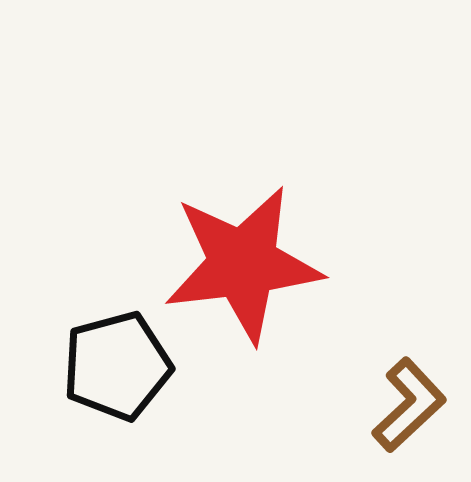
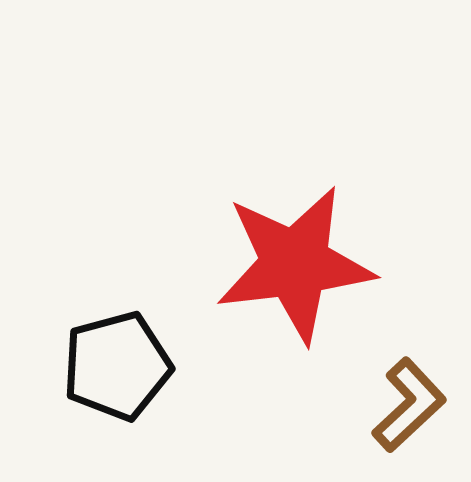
red star: moved 52 px right
